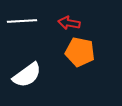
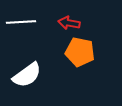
white line: moved 1 px left, 1 px down
